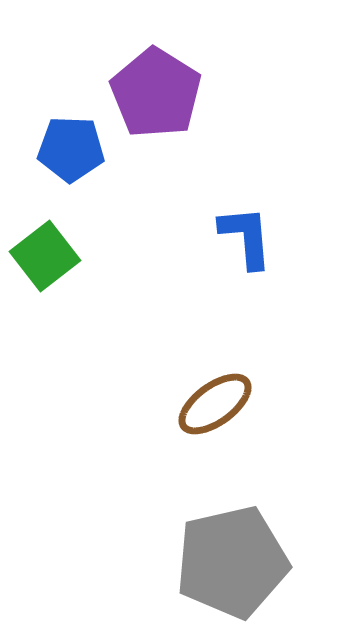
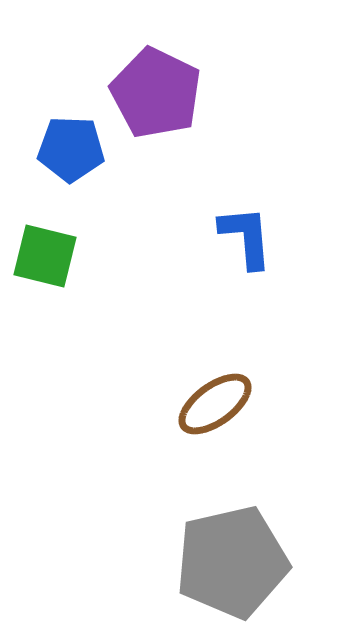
purple pentagon: rotated 6 degrees counterclockwise
green square: rotated 38 degrees counterclockwise
